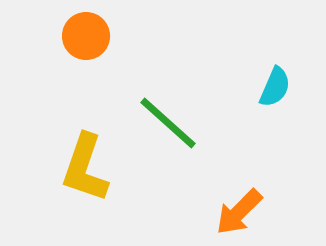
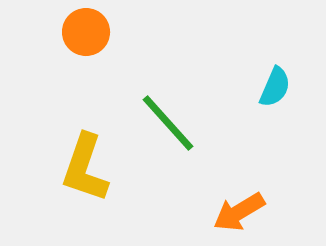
orange circle: moved 4 px up
green line: rotated 6 degrees clockwise
orange arrow: rotated 14 degrees clockwise
